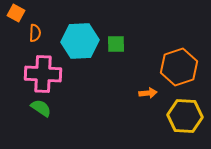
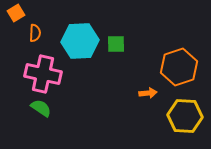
orange square: rotated 30 degrees clockwise
pink cross: rotated 9 degrees clockwise
